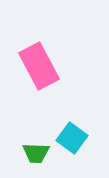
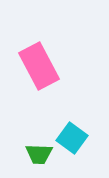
green trapezoid: moved 3 px right, 1 px down
